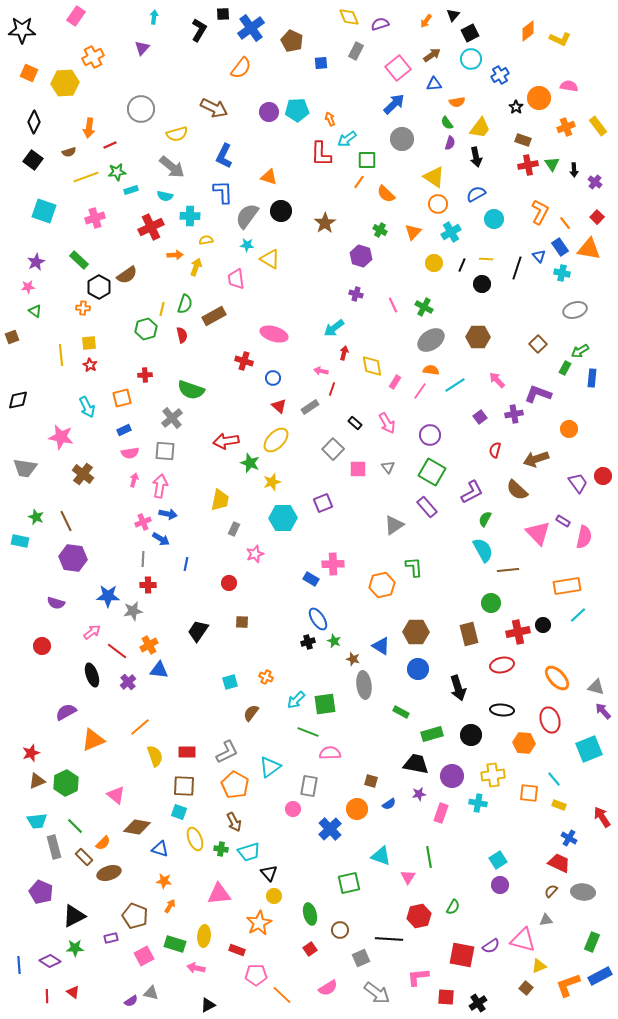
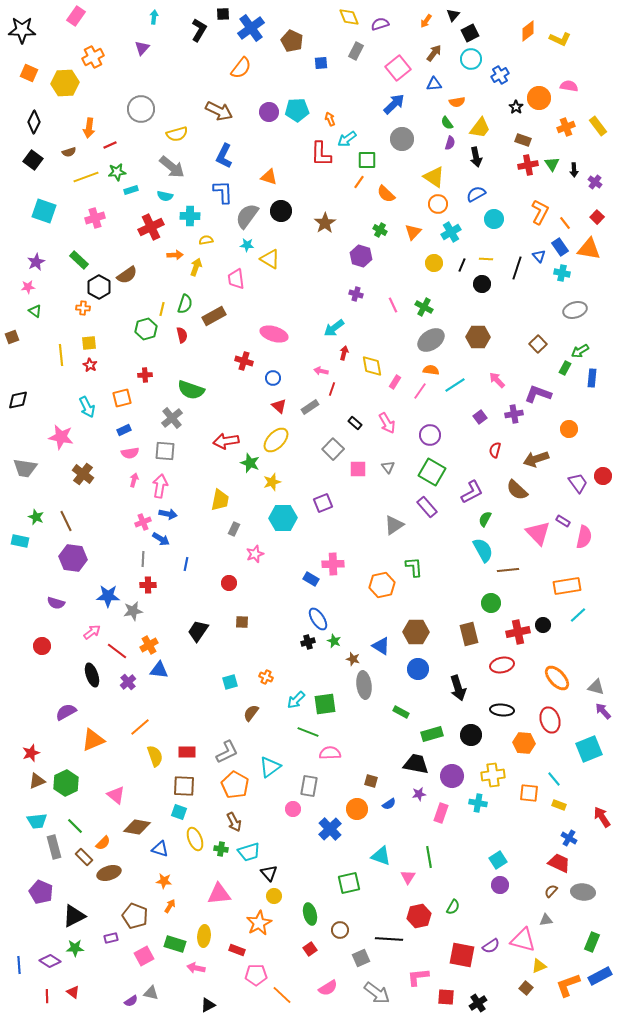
brown arrow at (432, 55): moved 2 px right, 2 px up; rotated 18 degrees counterclockwise
brown arrow at (214, 108): moved 5 px right, 3 px down
